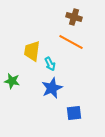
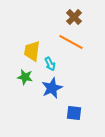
brown cross: rotated 28 degrees clockwise
green star: moved 13 px right, 4 px up
blue square: rotated 14 degrees clockwise
